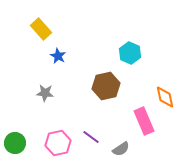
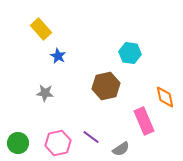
cyan hexagon: rotated 15 degrees counterclockwise
green circle: moved 3 px right
